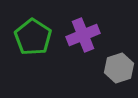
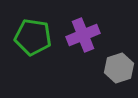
green pentagon: rotated 24 degrees counterclockwise
